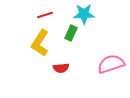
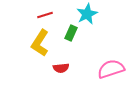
cyan star: moved 3 px right; rotated 25 degrees counterclockwise
pink semicircle: moved 5 px down
